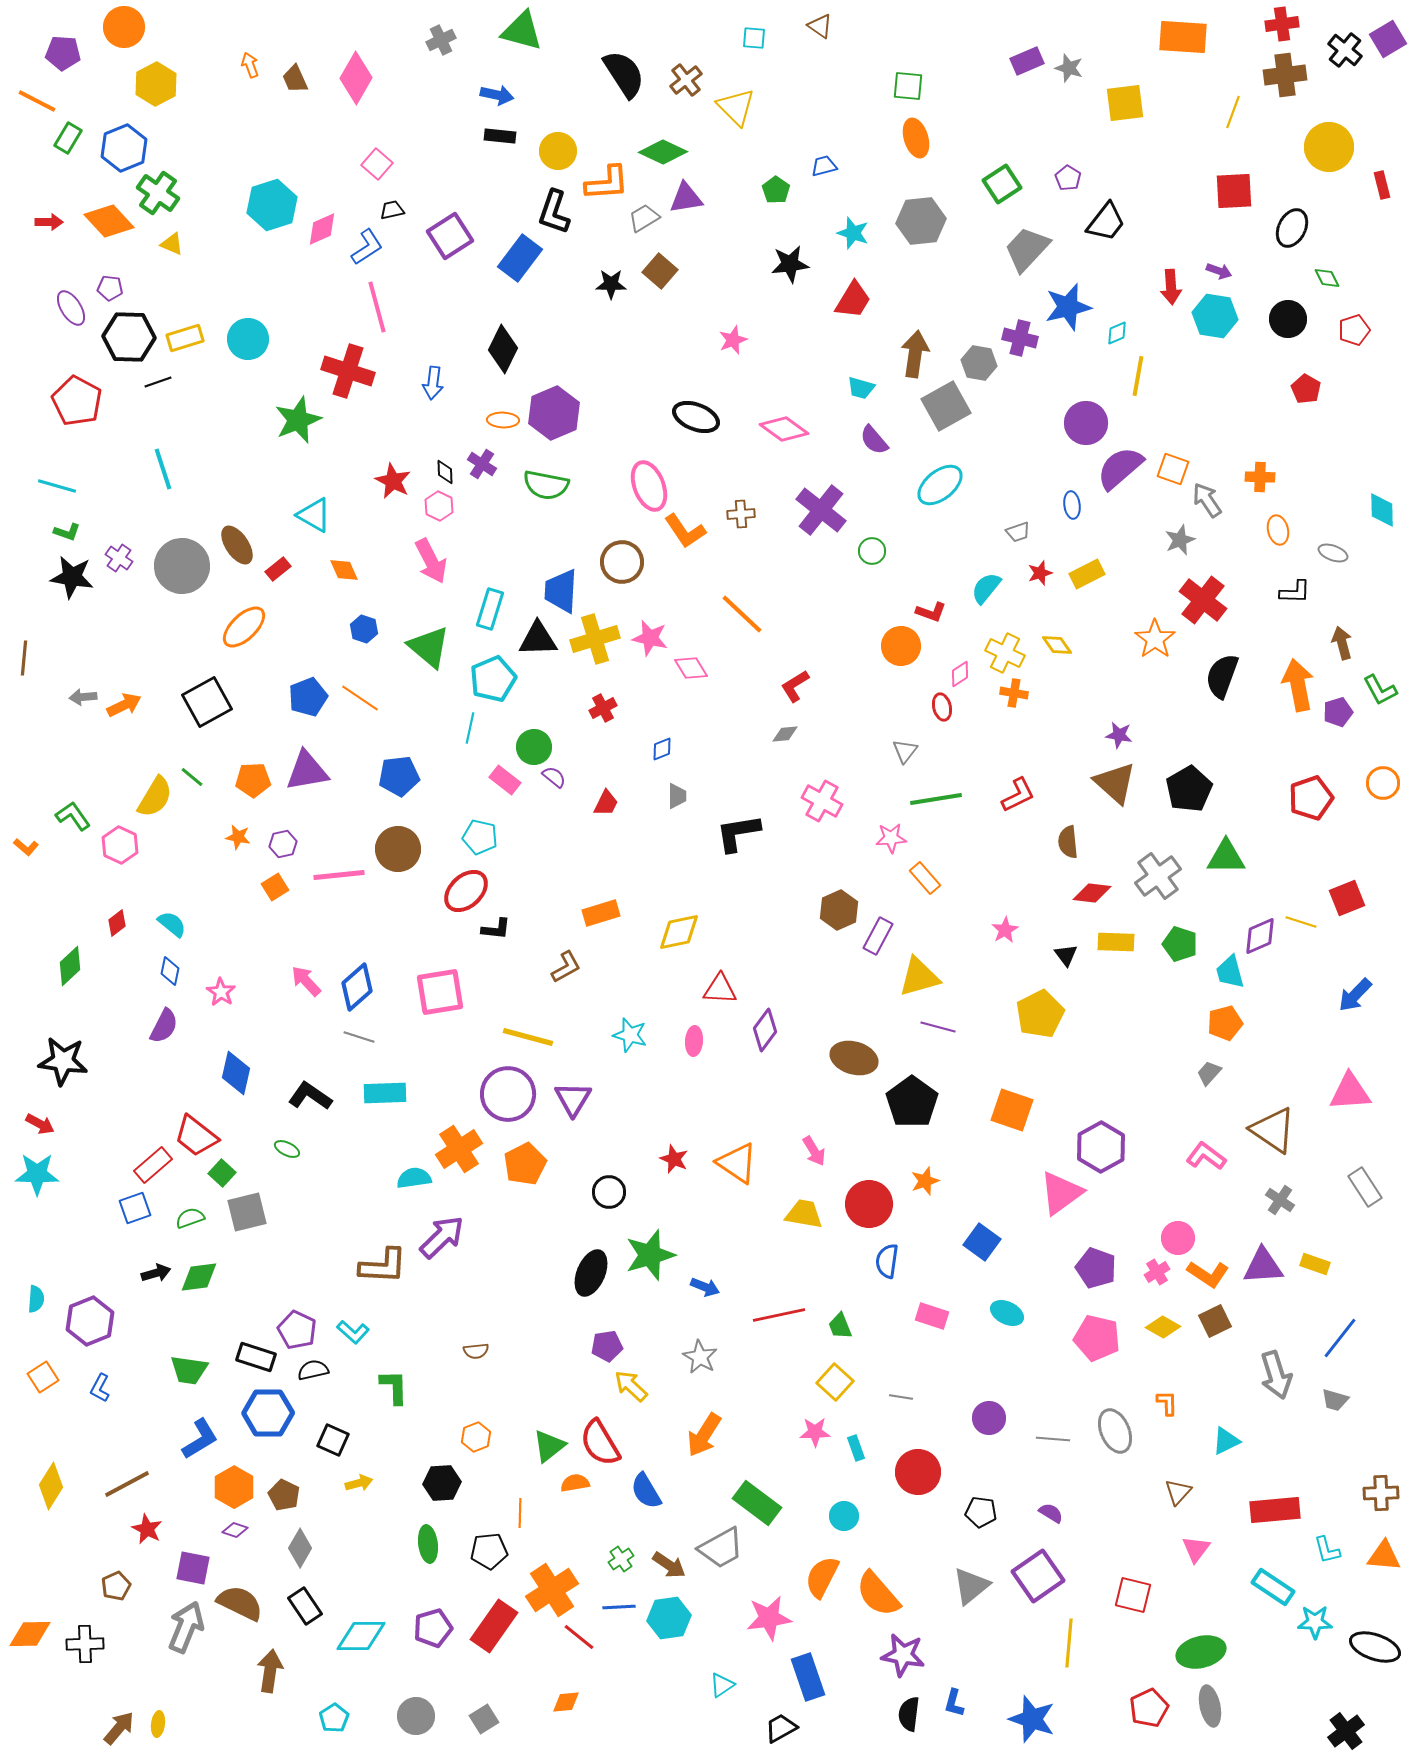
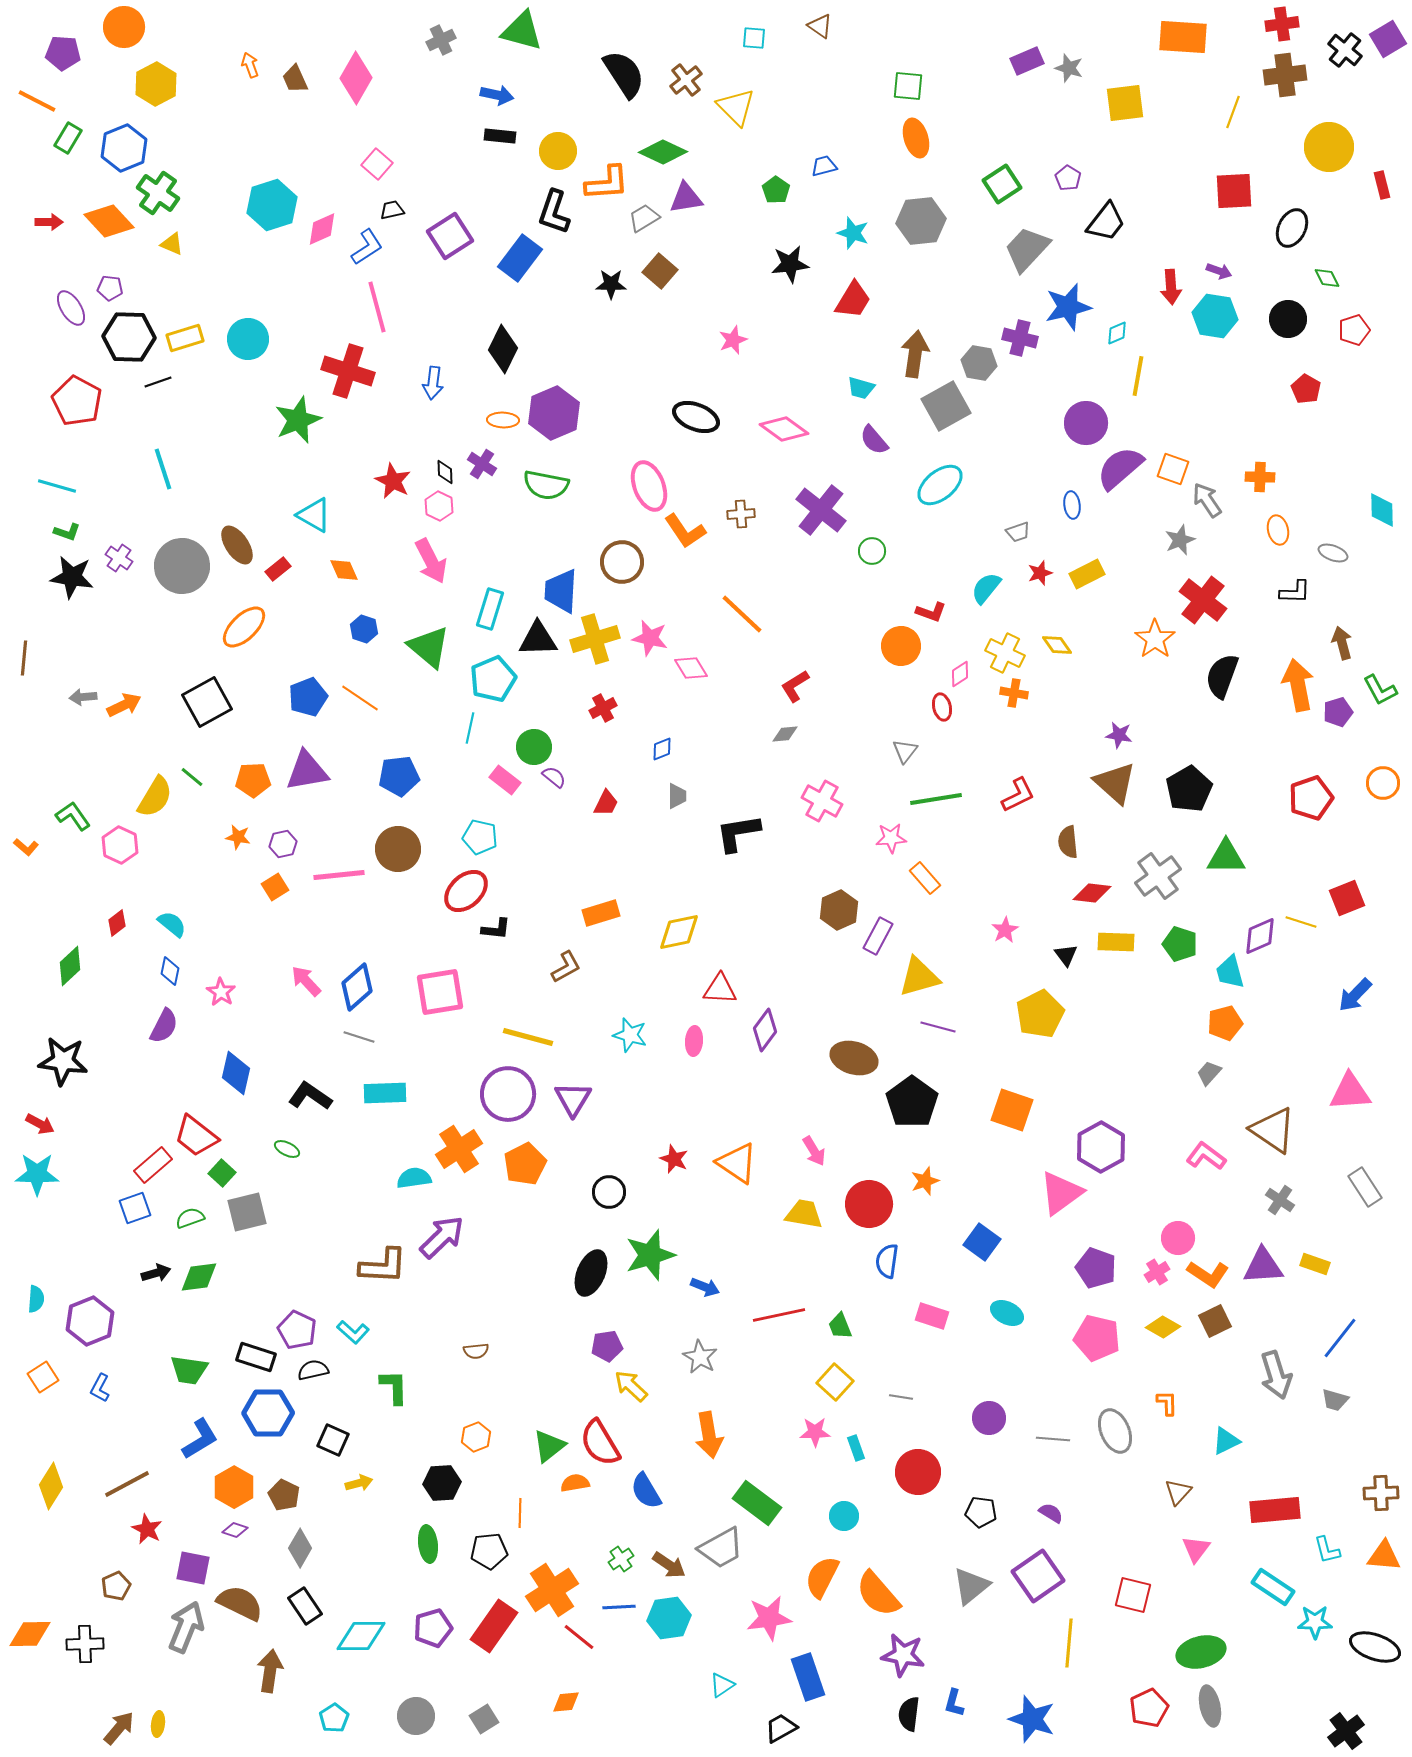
orange arrow at (704, 1435): moved 5 px right; rotated 42 degrees counterclockwise
